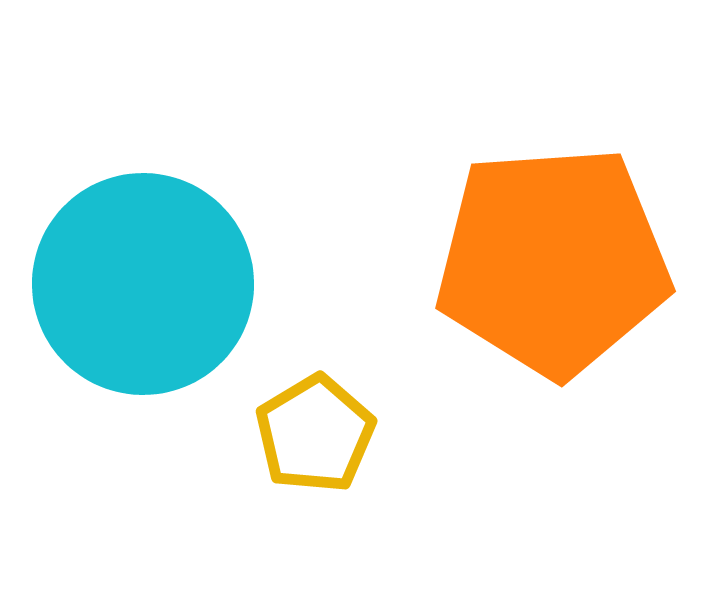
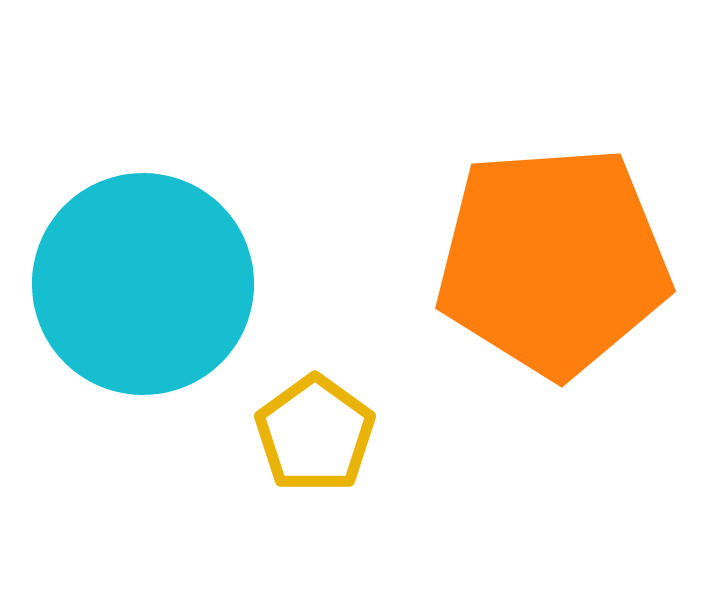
yellow pentagon: rotated 5 degrees counterclockwise
